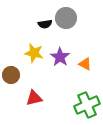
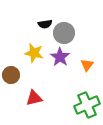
gray circle: moved 2 px left, 15 px down
orange triangle: moved 2 px right, 1 px down; rotated 40 degrees clockwise
